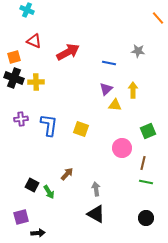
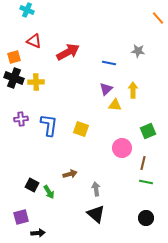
brown arrow: moved 3 px right; rotated 32 degrees clockwise
black triangle: rotated 12 degrees clockwise
